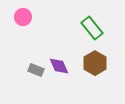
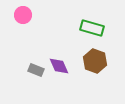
pink circle: moved 2 px up
green rectangle: rotated 35 degrees counterclockwise
brown hexagon: moved 2 px up; rotated 10 degrees counterclockwise
